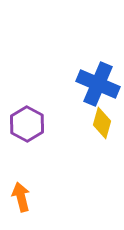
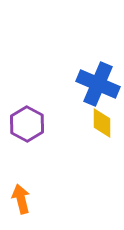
yellow diamond: rotated 16 degrees counterclockwise
orange arrow: moved 2 px down
